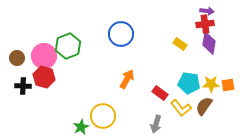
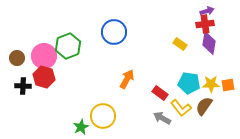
purple arrow: rotated 24 degrees counterclockwise
blue circle: moved 7 px left, 2 px up
gray arrow: moved 6 px right, 6 px up; rotated 102 degrees clockwise
